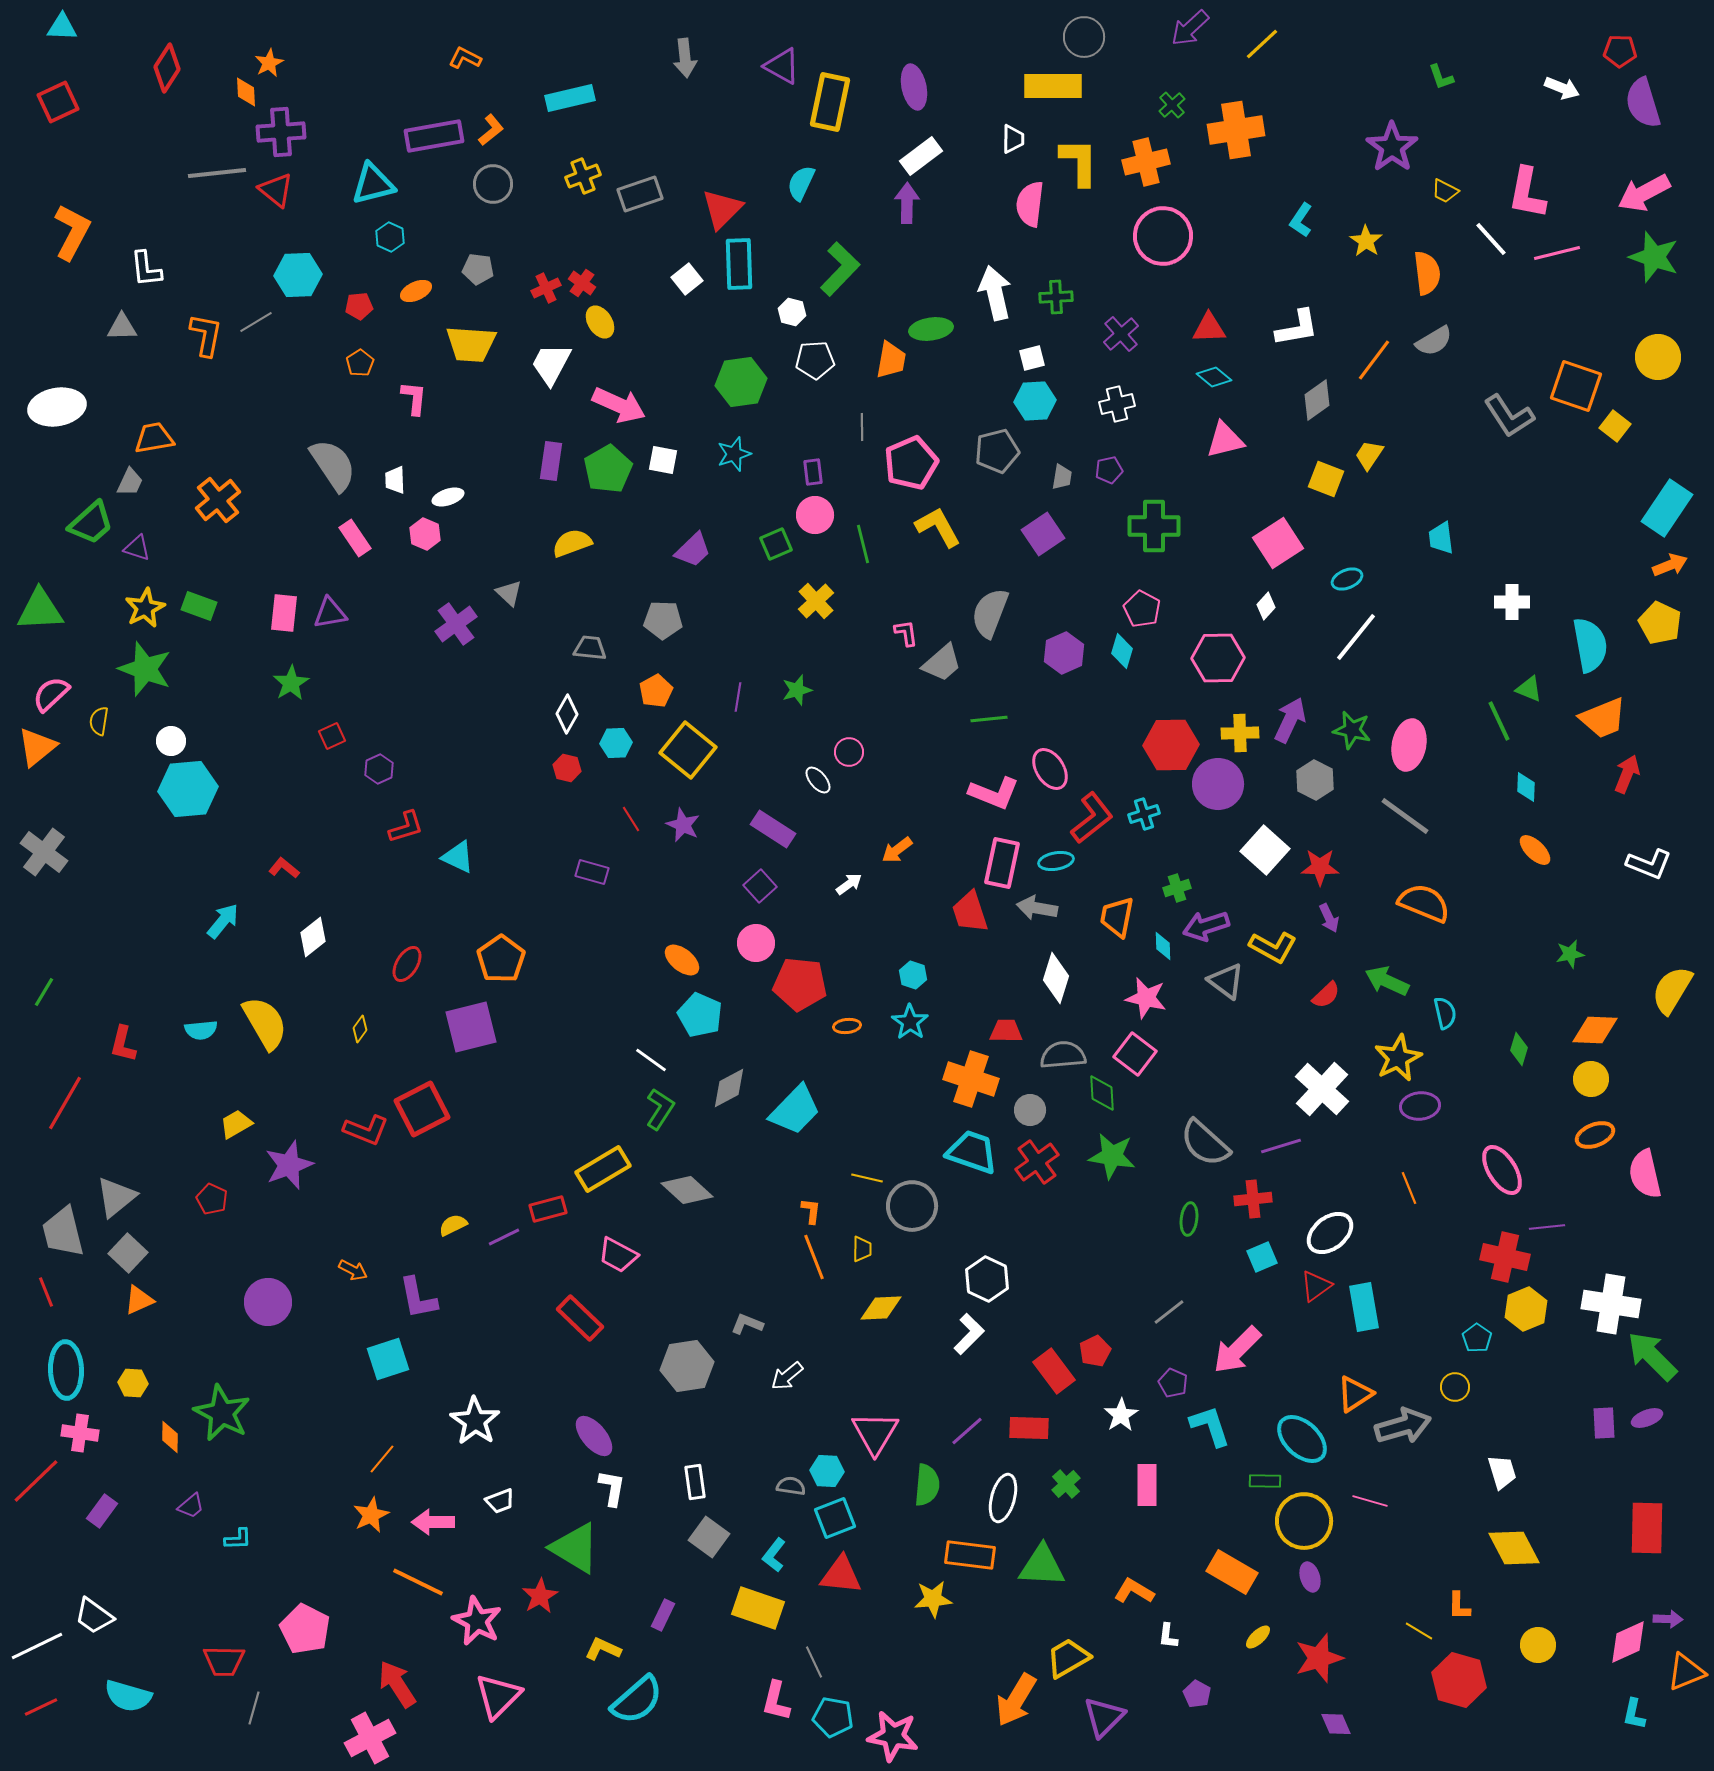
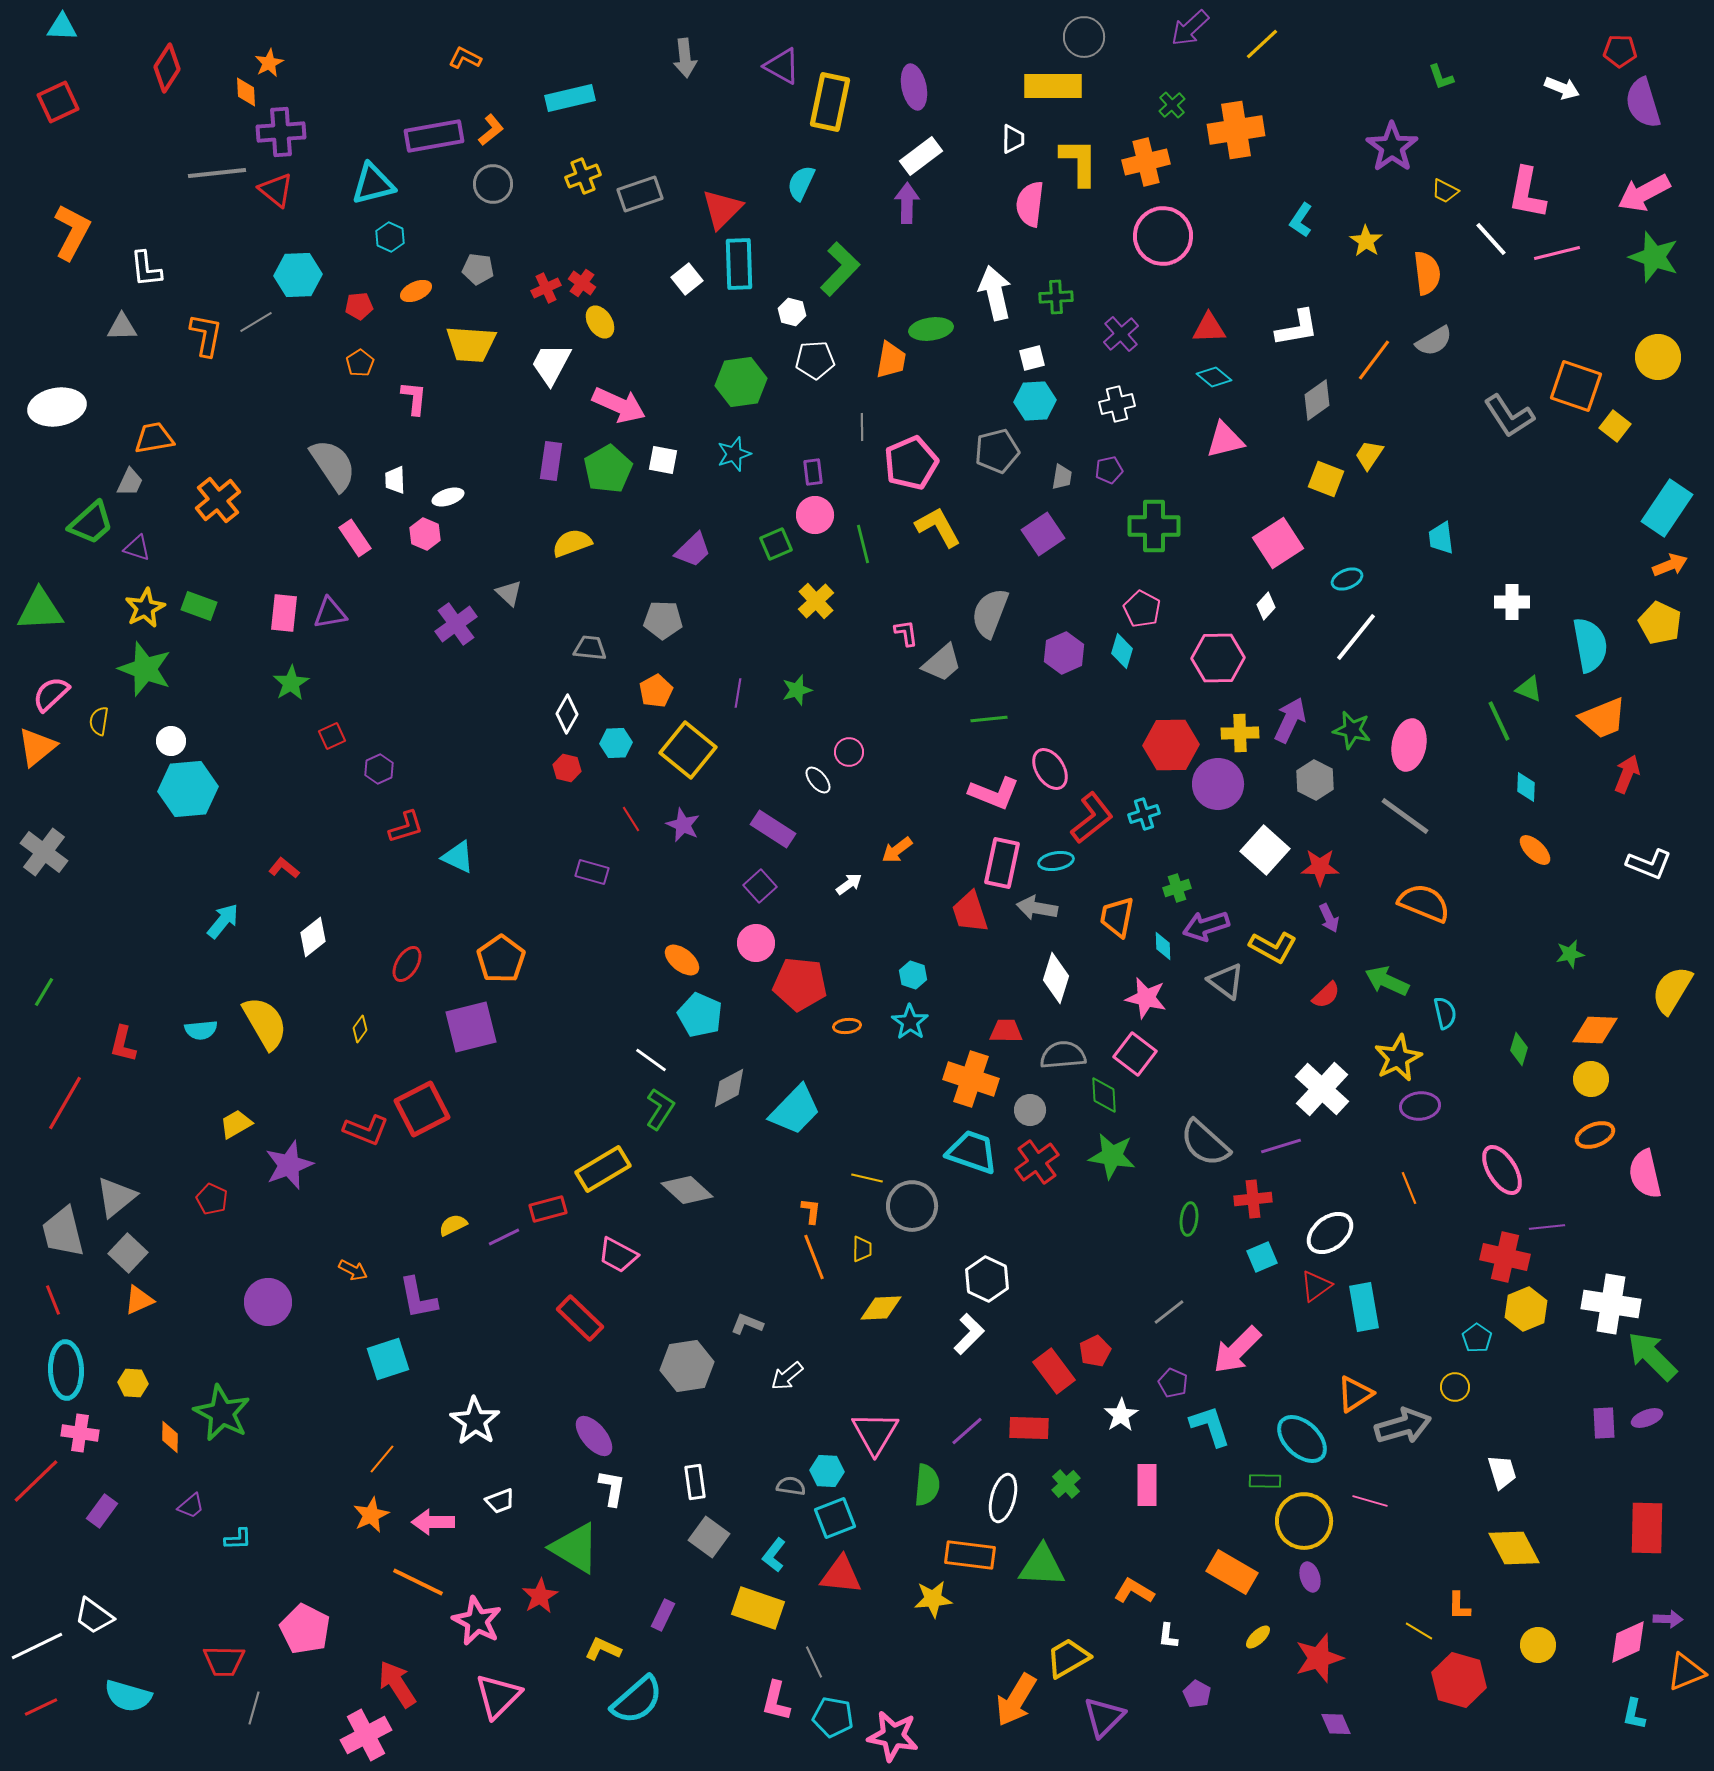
purple line at (738, 697): moved 4 px up
green diamond at (1102, 1093): moved 2 px right, 2 px down
red line at (46, 1292): moved 7 px right, 8 px down
pink cross at (370, 1738): moved 4 px left, 3 px up
